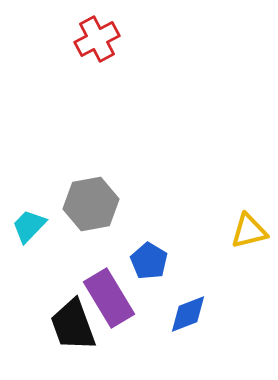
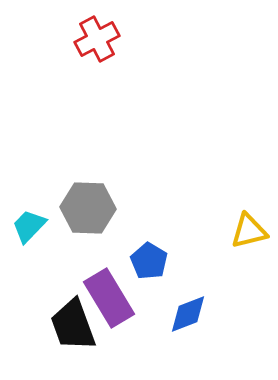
gray hexagon: moved 3 px left, 4 px down; rotated 12 degrees clockwise
